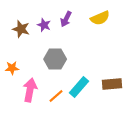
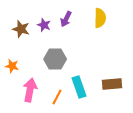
yellow semicircle: rotated 66 degrees counterclockwise
orange star: moved 2 px up; rotated 16 degrees clockwise
cyan rectangle: rotated 60 degrees counterclockwise
orange line: moved 1 px right, 1 px down; rotated 21 degrees counterclockwise
